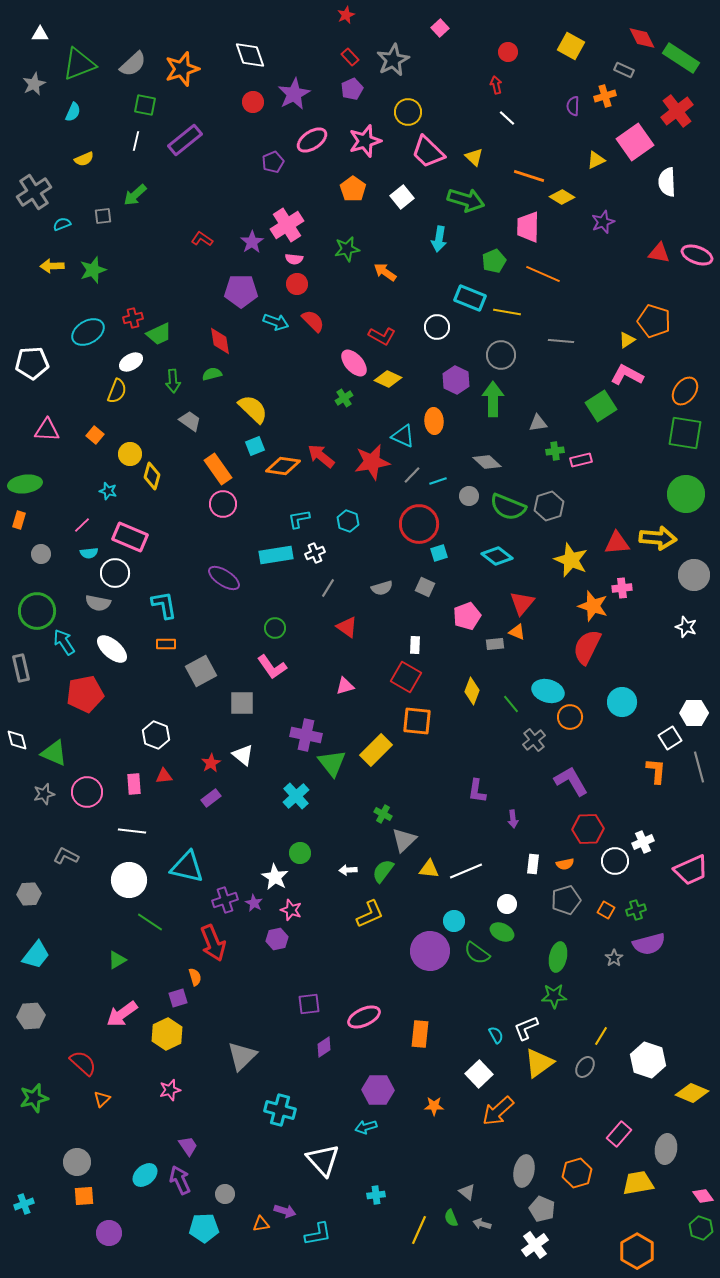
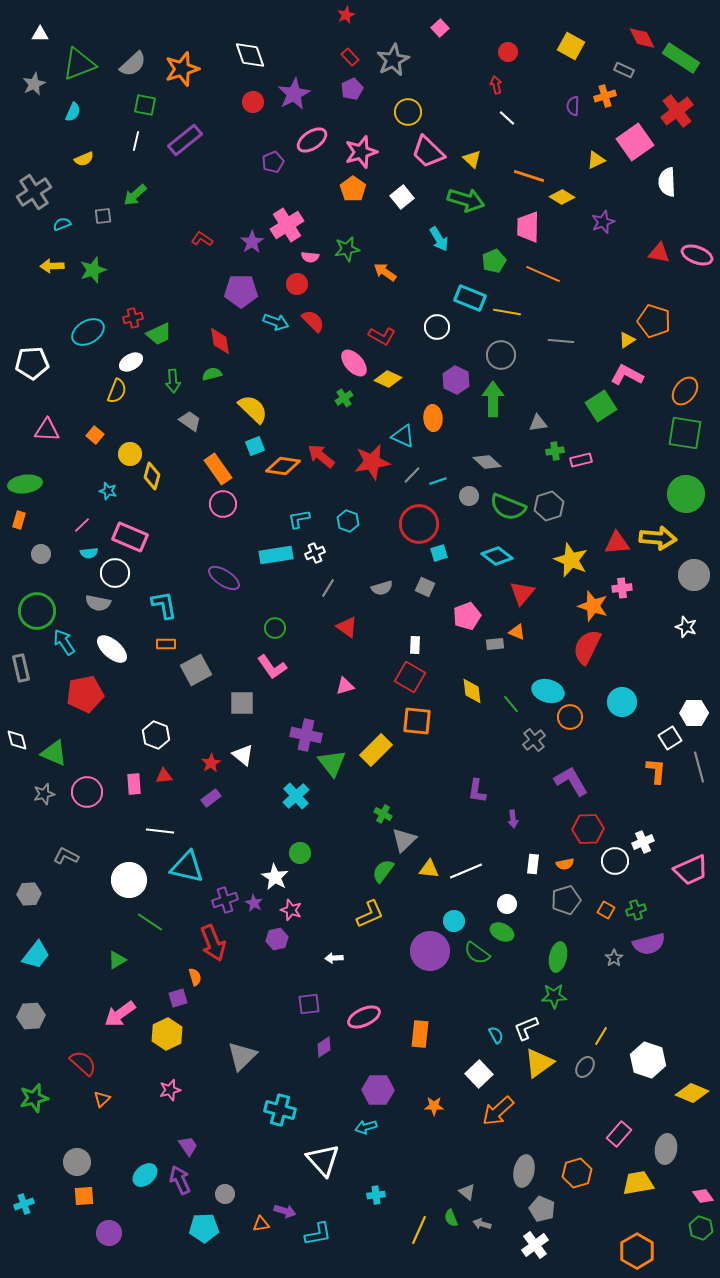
pink star at (365, 141): moved 4 px left, 11 px down
yellow triangle at (474, 157): moved 2 px left, 2 px down
cyan arrow at (439, 239): rotated 40 degrees counterclockwise
pink semicircle at (294, 259): moved 16 px right, 2 px up
orange ellipse at (434, 421): moved 1 px left, 3 px up
red triangle at (522, 603): moved 10 px up
gray square at (201, 671): moved 5 px left, 1 px up
red square at (406, 677): moved 4 px right
yellow diamond at (472, 691): rotated 28 degrees counterclockwise
white line at (132, 831): moved 28 px right
white arrow at (348, 870): moved 14 px left, 88 px down
pink arrow at (122, 1014): moved 2 px left
